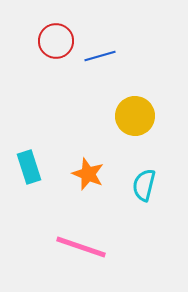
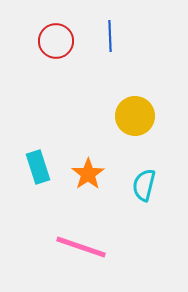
blue line: moved 10 px right, 20 px up; rotated 76 degrees counterclockwise
cyan rectangle: moved 9 px right
orange star: rotated 16 degrees clockwise
